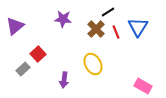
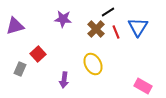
purple triangle: rotated 24 degrees clockwise
gray rectangle: moved 3 px left; rotated 24 degrees counterclockwise
